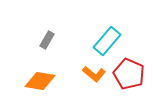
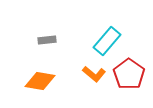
gray rectangle: rotated 54 degrees clockwise
red pentagon: rotated 12 degrees clockwise
